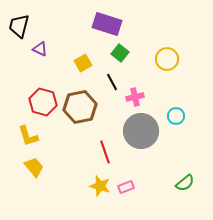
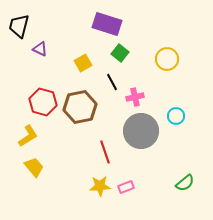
yellow L-shape: rotated 105 degrees counterclockwise
yellow star: rotated 20 degrees counterclockwise
